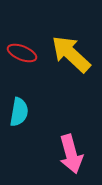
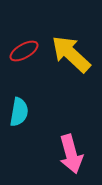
red ellipse: moved 2 px right, 2 px up; rotated 52 degrees counterclockwise
